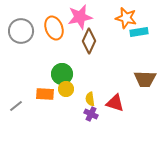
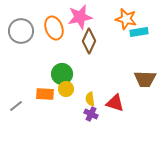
orange star: moved 1 px down
